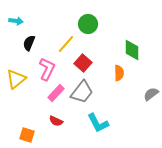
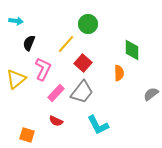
pink L-shape: moved 4 px left
cyan L-shape: moved 2 px down
